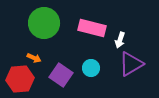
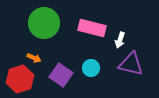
purple triangle: rotated 44 degrees clockwise
red hexagon: rotated 12 degrees counterclockwise
